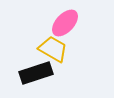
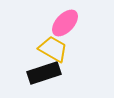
black rectangle: moved 8 px right
